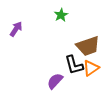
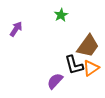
brown trapezoid: rotated 35 degrees counterclockwise
